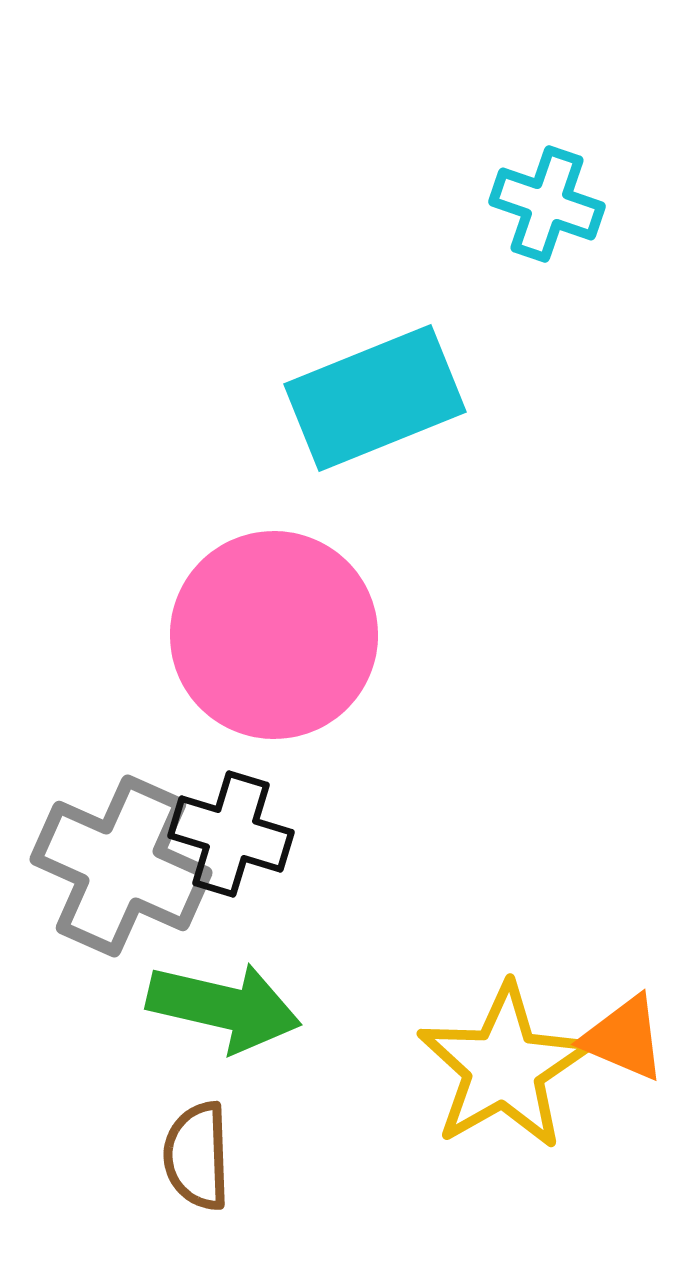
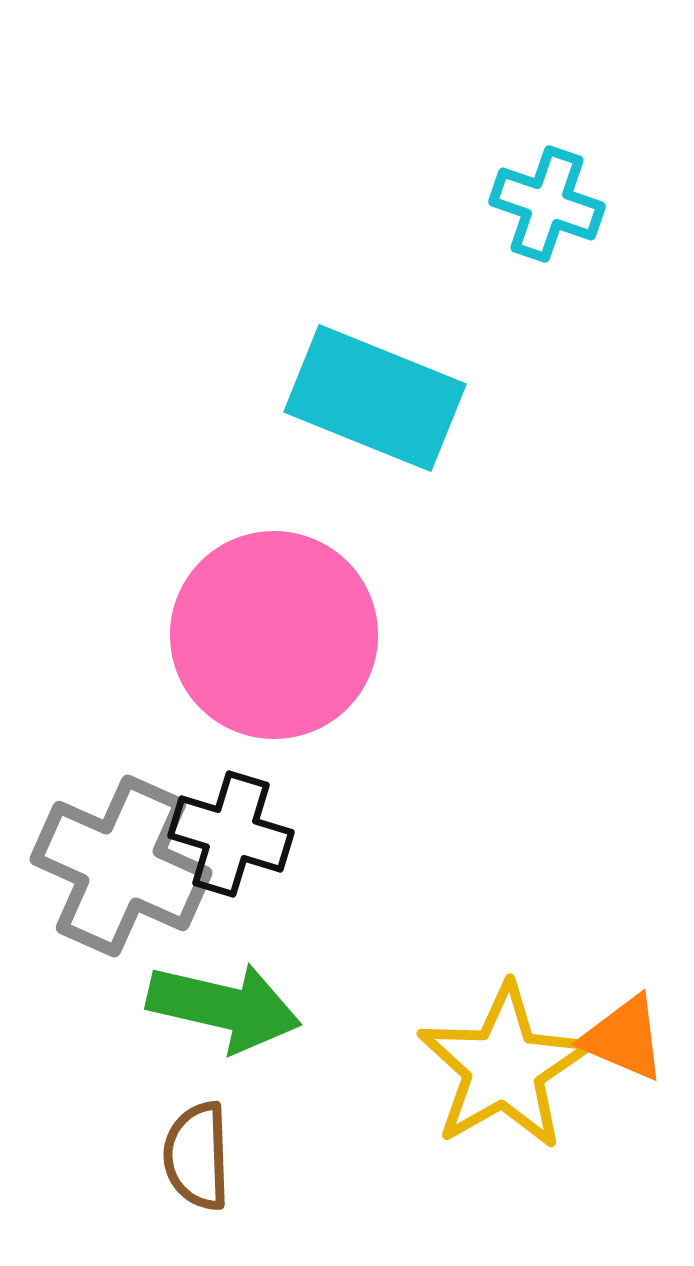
cyan rectangle: rotated 44 degrees clockwise
